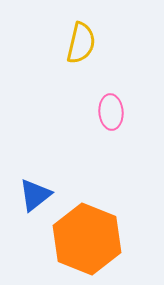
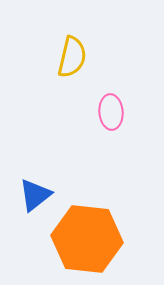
yellow semicircle: moved 9 px left, 14 px down
orange hexagon: rotated 16 degrees counterclockwise
